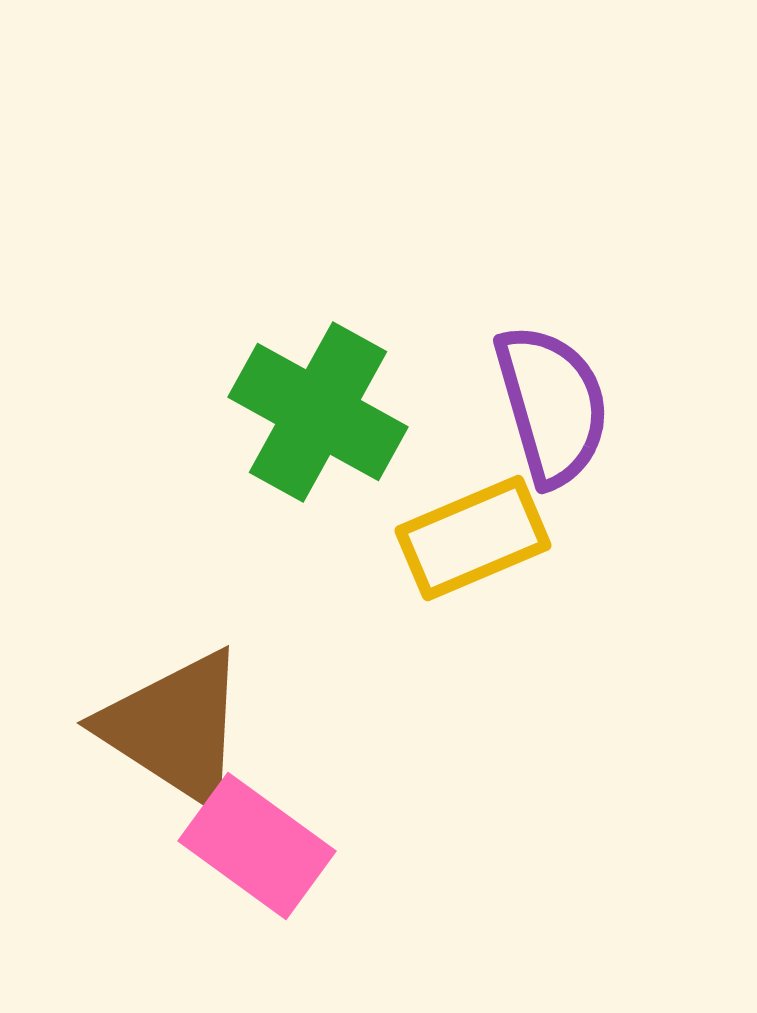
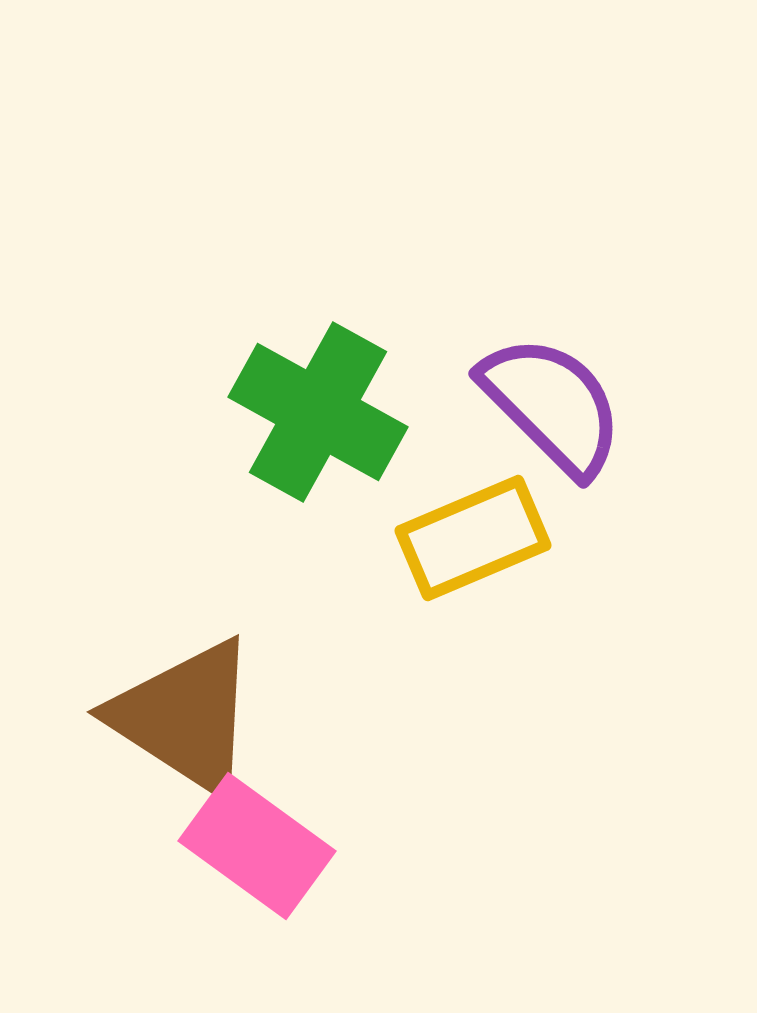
purple semicircle: rotated 29 degrees counterclockwise
brown triangle: moved 10 px right, 11 px up
